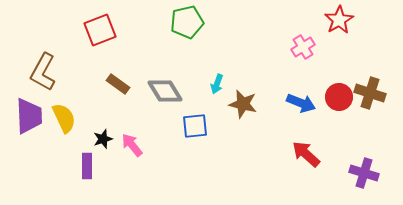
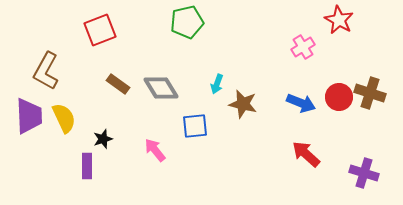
red star: rotated 12 degrees counterclockwise
brown L-shape: moved 3 px right, 1 px up
gray diamond: moved 4 px left, 3 px up
pink arrow: moved 23 px right, 5 px down
